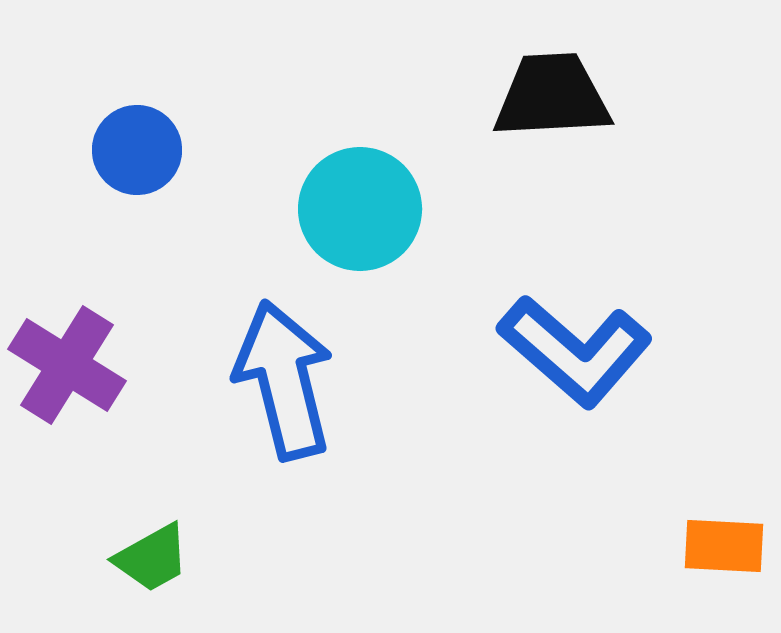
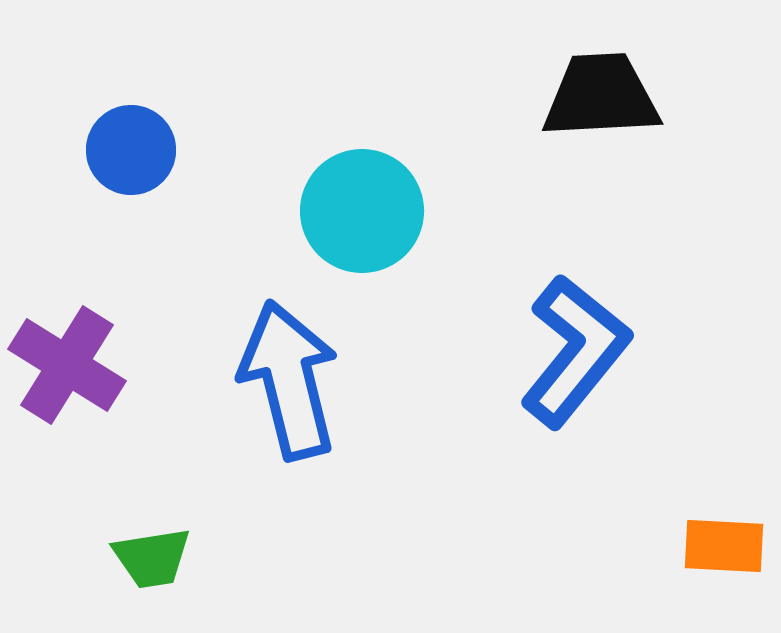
black trapezoid: moved 49 px right
blue circle: moved 6 px left
cyan circle: moved 2 px right, 2 px down
blue L-shape: rotated 92 degrees counterclockwise
blue arrow: moved 5 px right
green trapezoid: rotated 20 degrees clockwise
